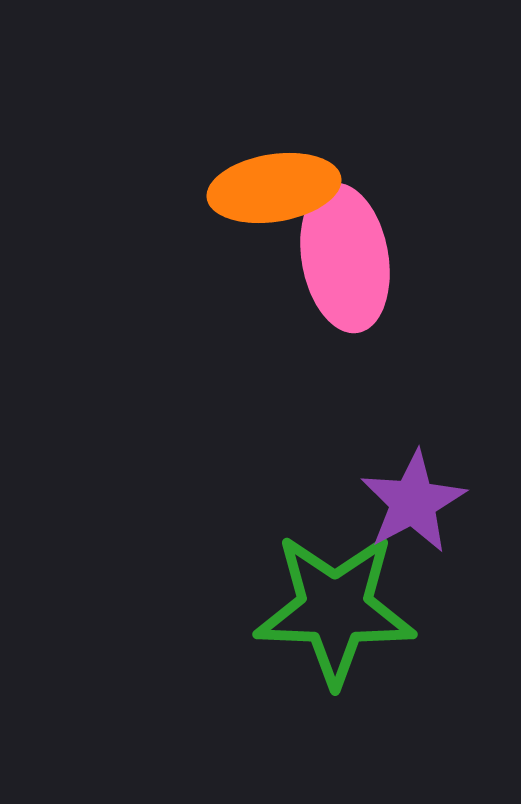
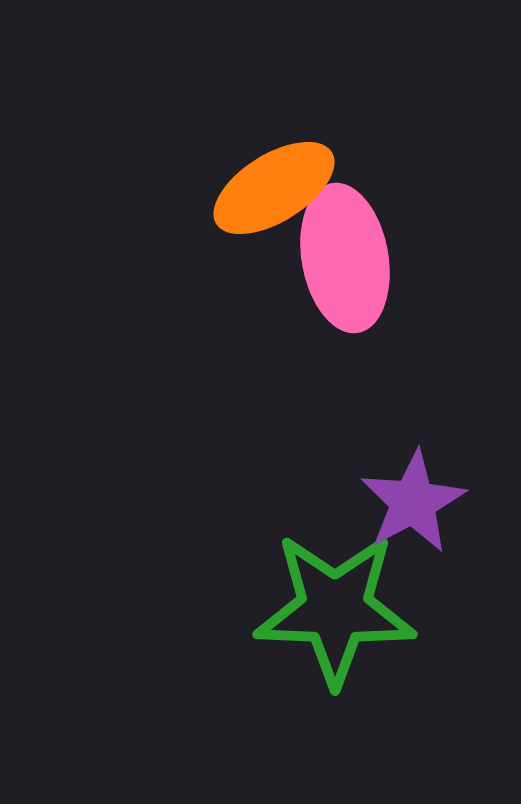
orange ellipse: rotated 23 degrees counterclockwise
